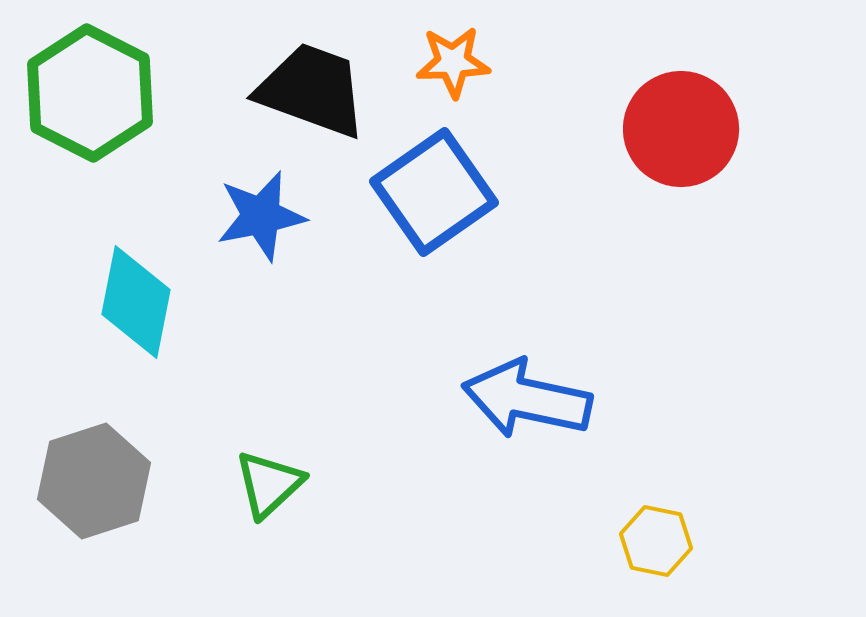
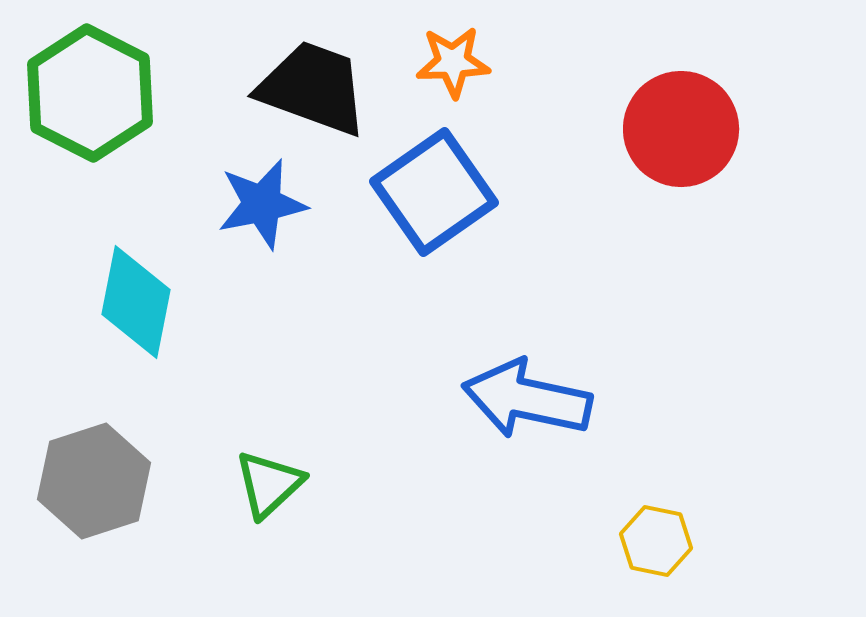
black trapezoid: moved 1 px right, 2 px up
blue star: moved 1 px right, 12 px up
